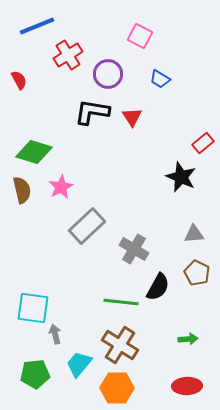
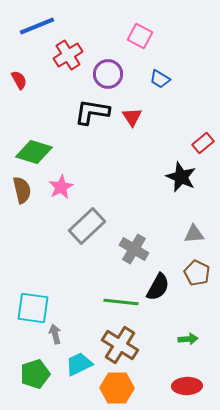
cyan trapezoid: rotated 24 degrees clockwise
green pentagon: rotated 12 degrees counterclockwise
